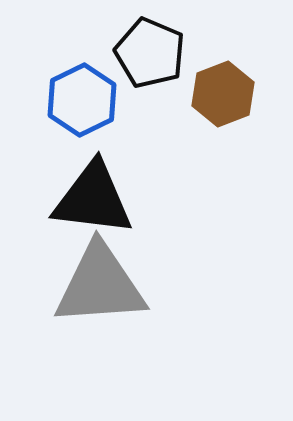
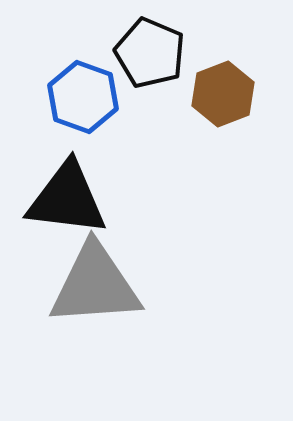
blue hexagon: moved 1 px right, 3 px up; rotated 14 degrees counterclockwise
black triangle: moved 26 px left
gray triangle: moved 5 px left
